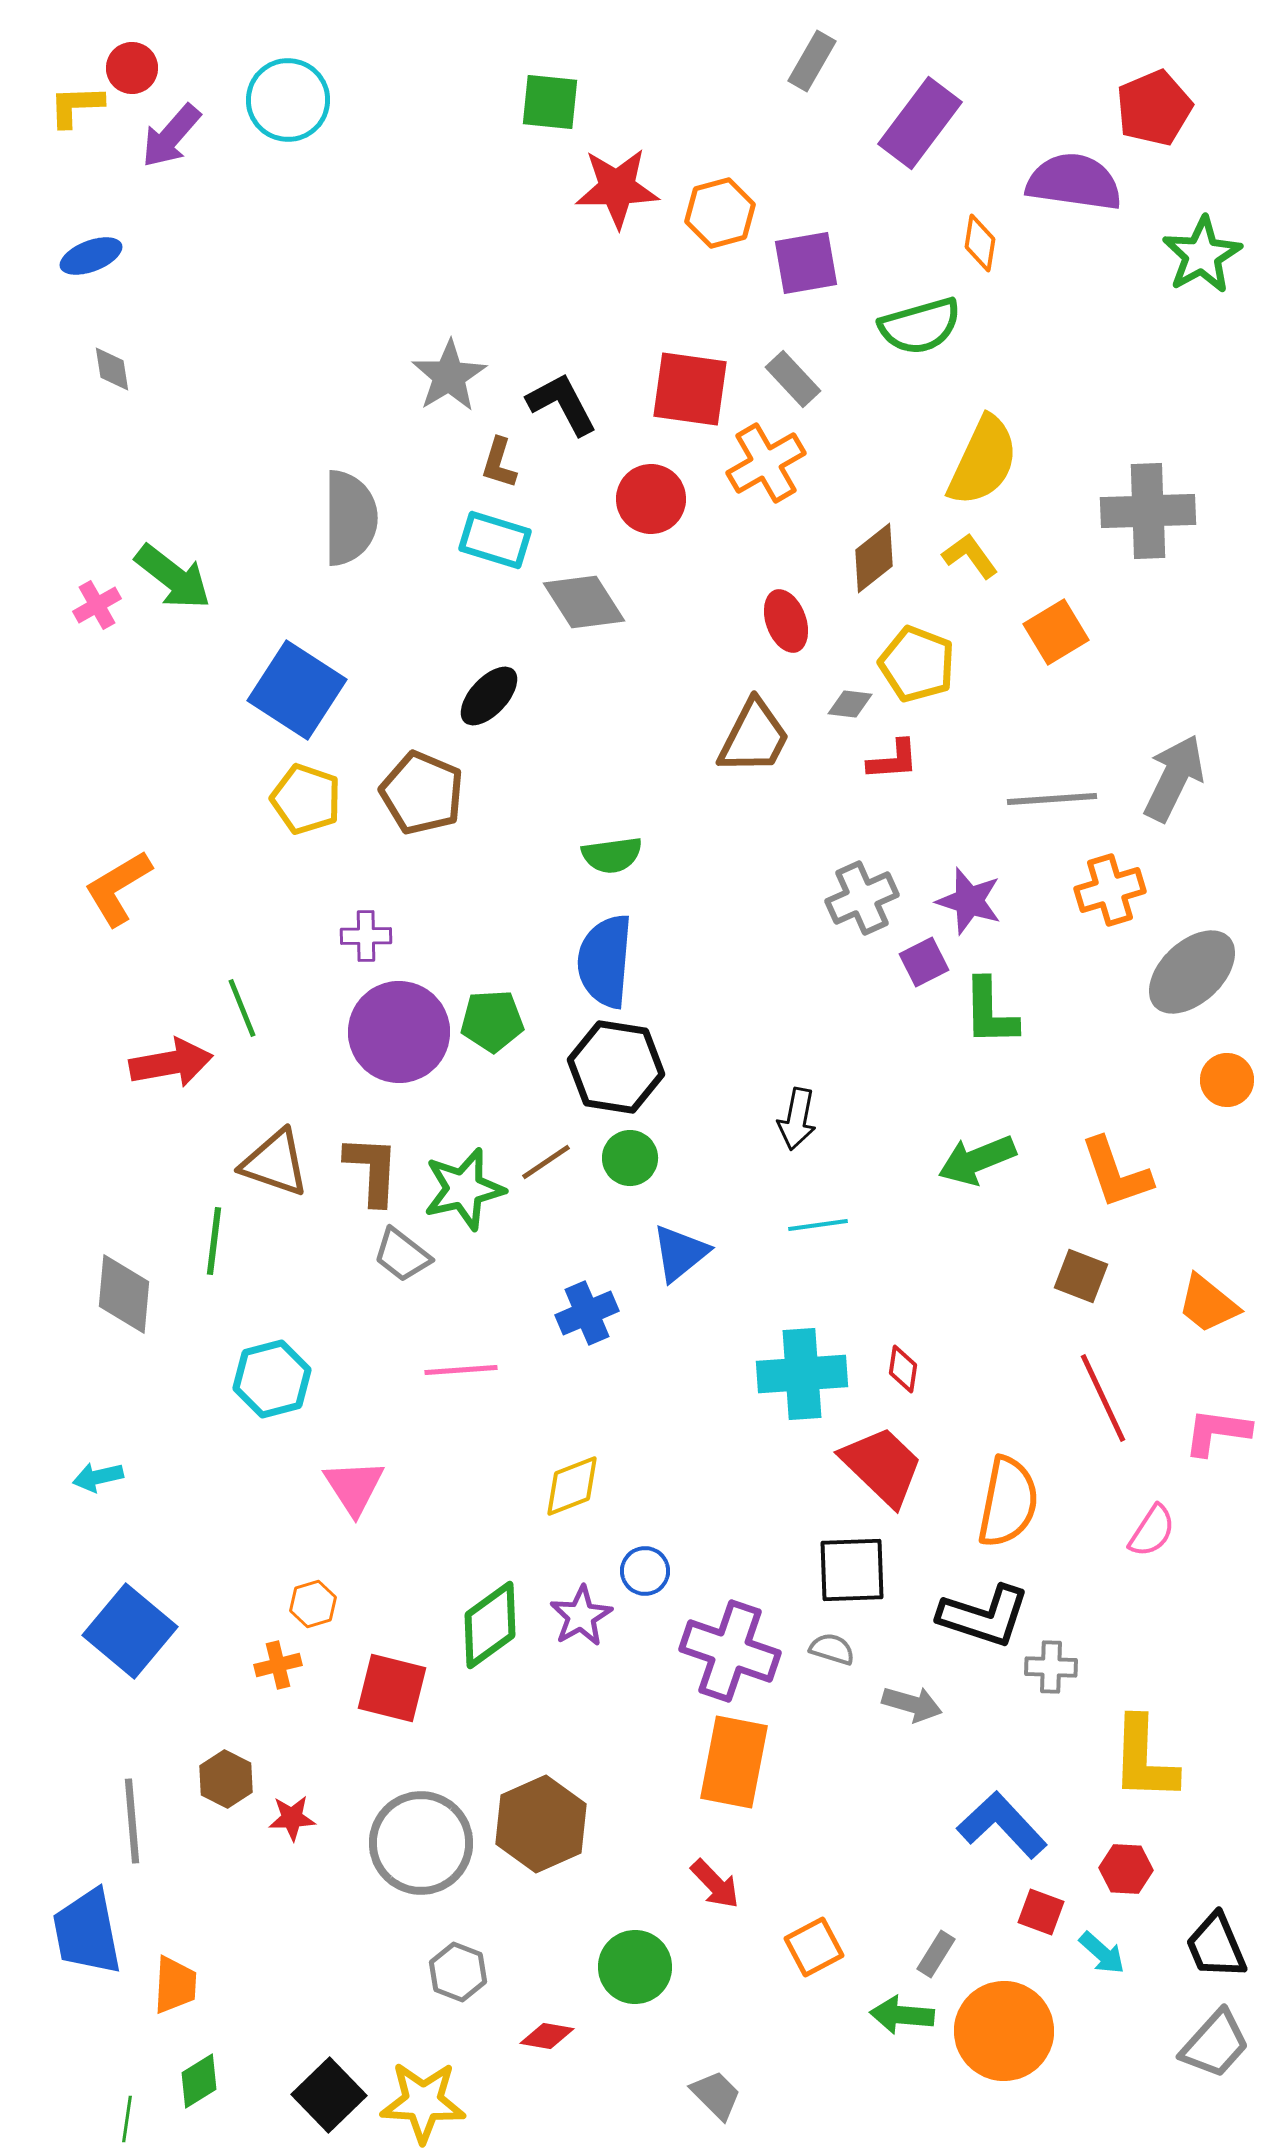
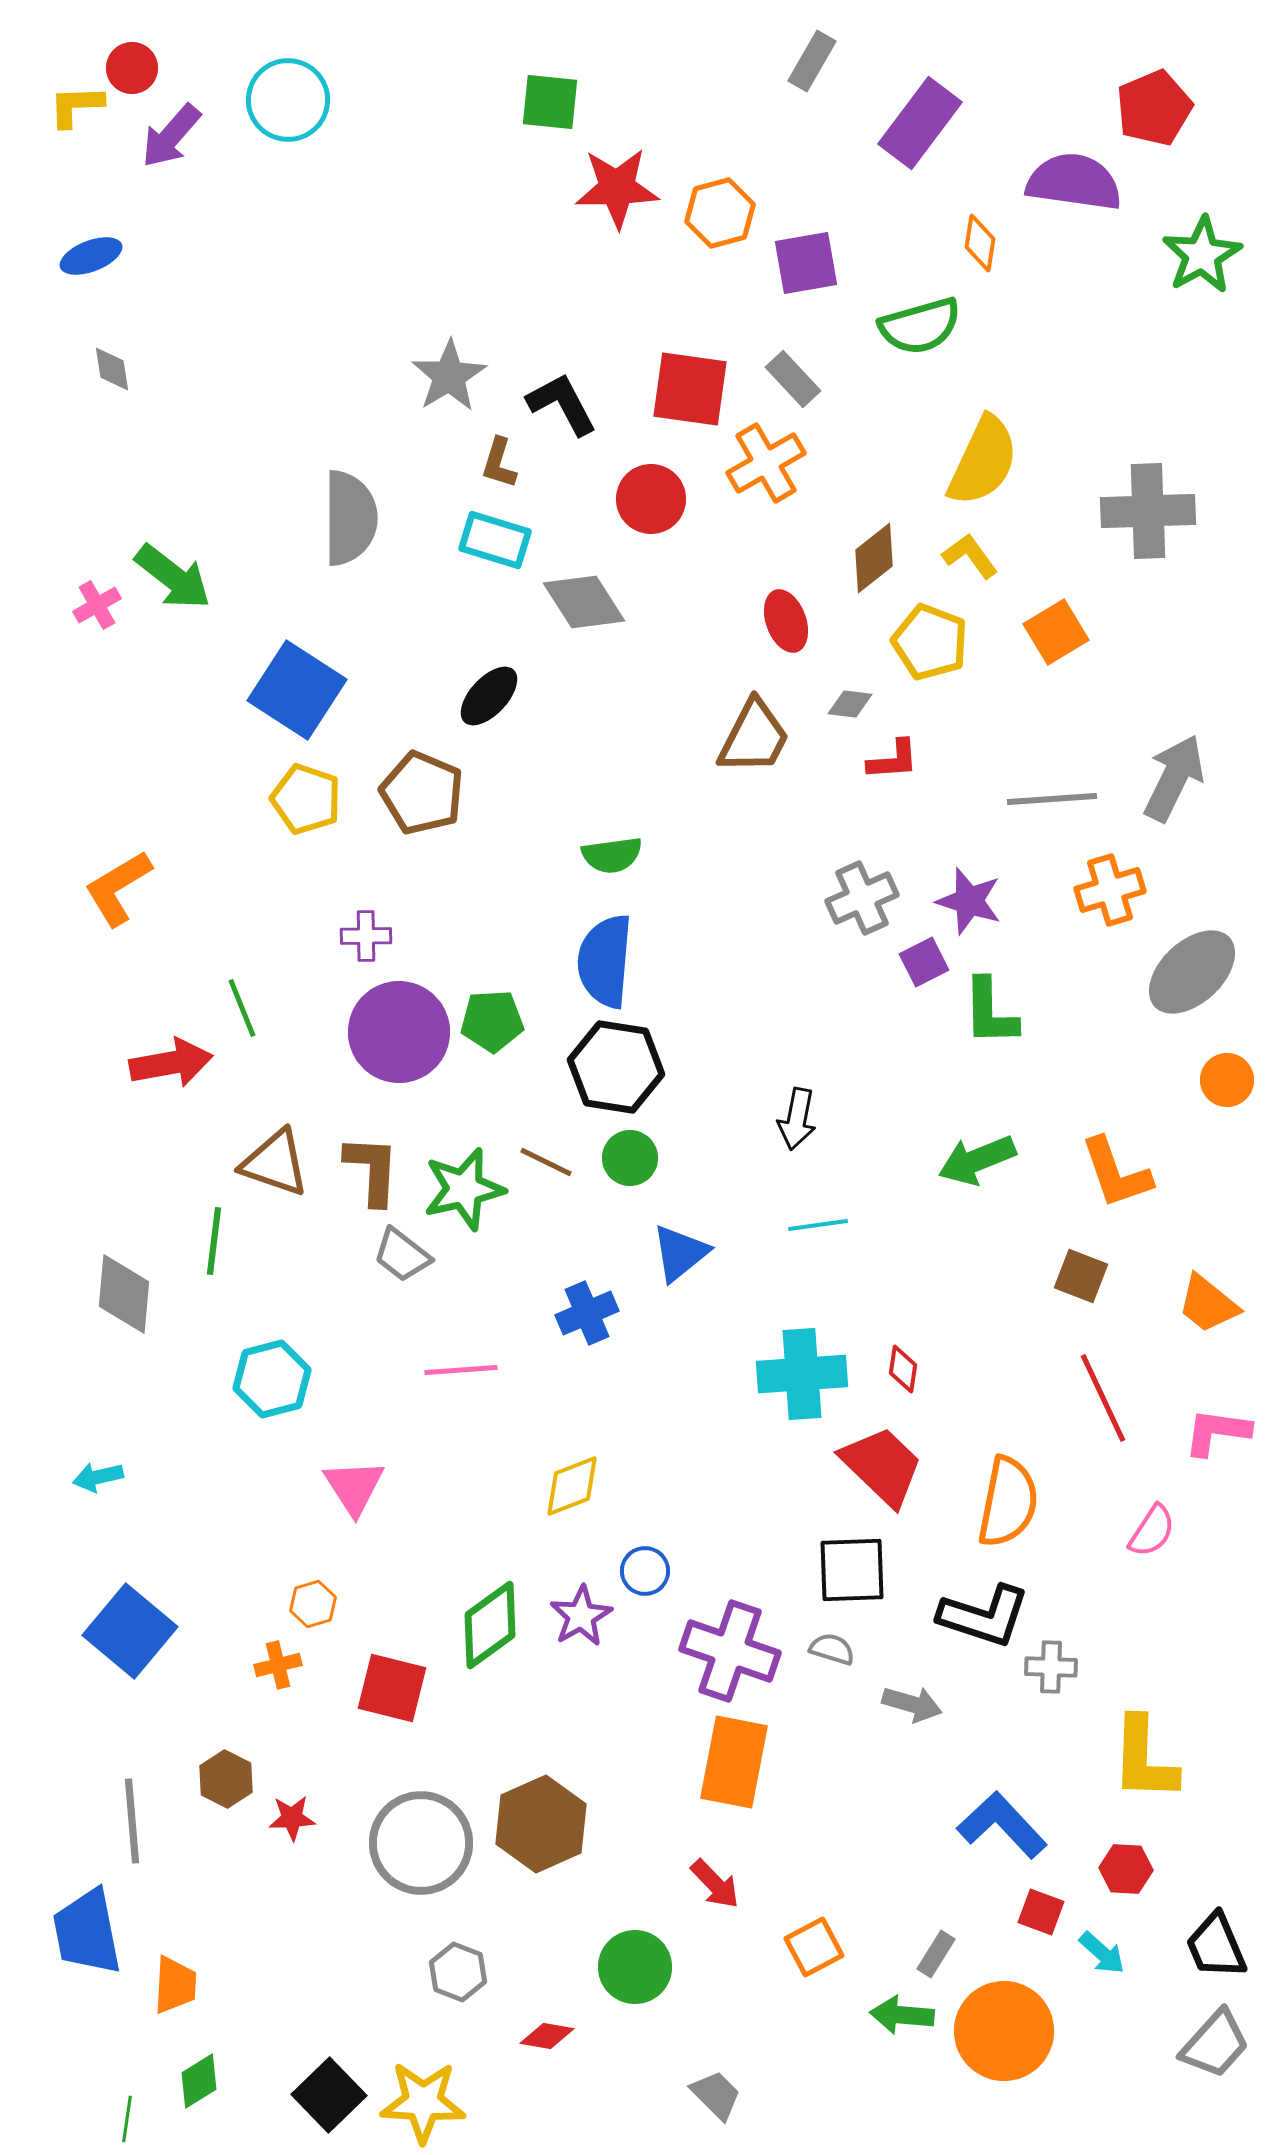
yellow pentagon at (917, 664): moved 13 px right, 22 px up
brown line at (546, 1162): rotated 60 degrees clockwise
